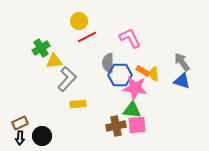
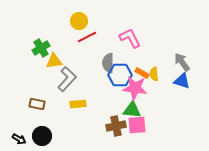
orange rectangle: moved 1 px left, 2 px down
brown rectangle: moved 17 px right, 19 px up; rotated 35 degrees clockwise
black arrow: moved 1 px left, 1 px down; rotated 64 degrees counterclockwise
